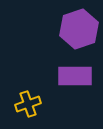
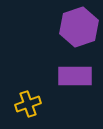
purple hexagon: moved 2 px up
